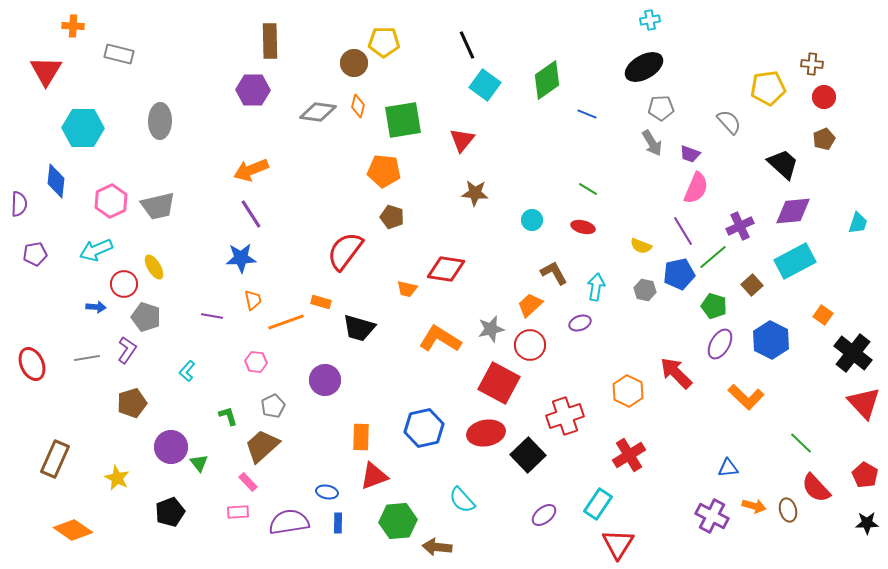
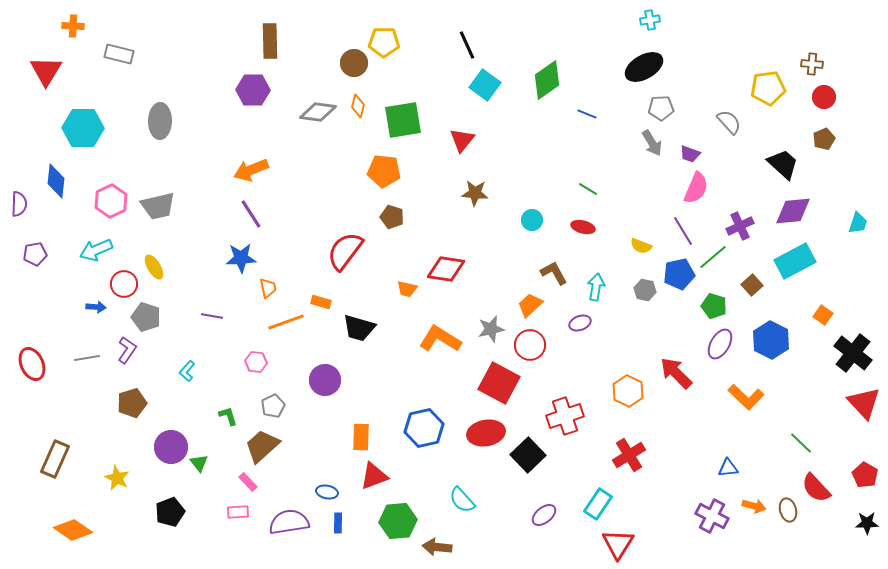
orange trapezoid at (253, 300): moved 15 px right, 12 px up
